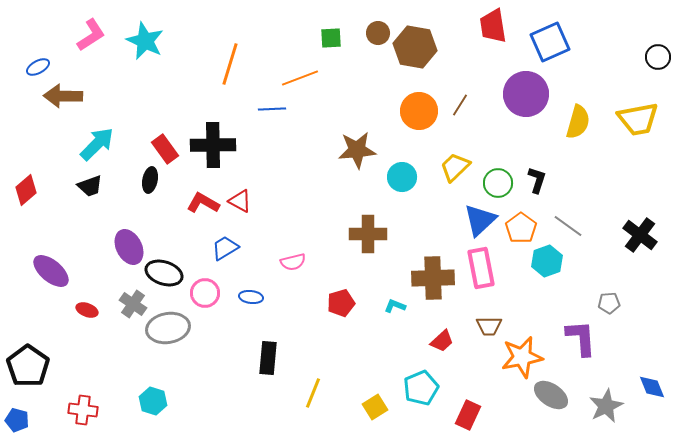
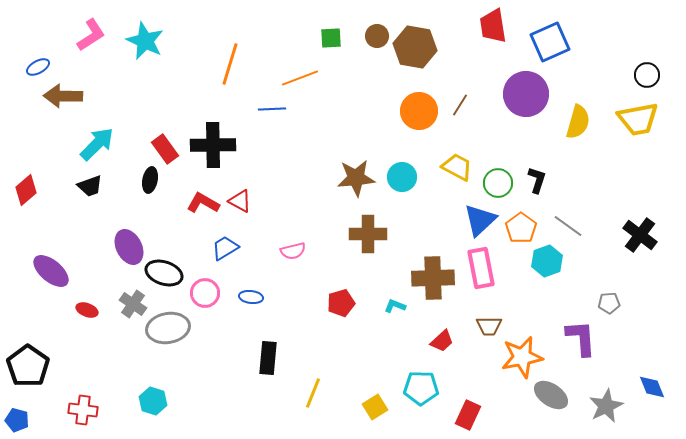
brown circle at (378, 33): moved 1 px left, 3 px down
black circle at (658, 57): moved 11 px left, 18 px down
brown star at (357, 150): moved 1 px left, 28 px down
yellow trapezoid at (455, 167): moved 2 px right; rotated 72 degrees clockwise
pink semicircle at (293, 262): moved 11 px up
cyan pentagon at (421, 388): rotated 24 degrees clockwise
